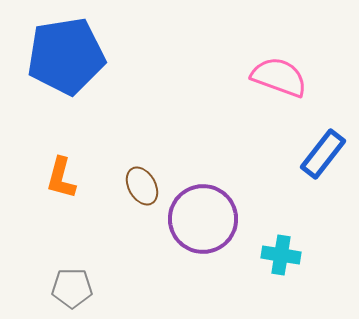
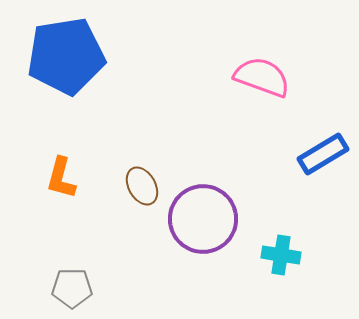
pink semicircle: moved 17 px left
blue rectangle: rotated 21 degrees clockwise
